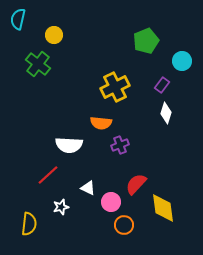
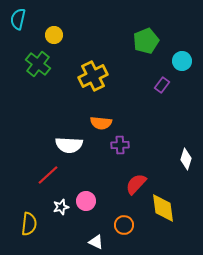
yellow cross: moved 22 px left, 11 px up
white diamond: moved 20 px right, 46 px down
purple cross: rotated 18 degrees clockwise
white triangle: moved 8 px right, 54 px down
pink circle: moved 25 px left, 1 px up
